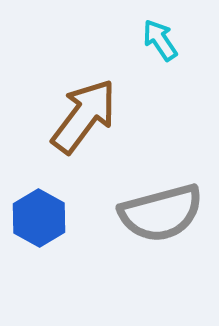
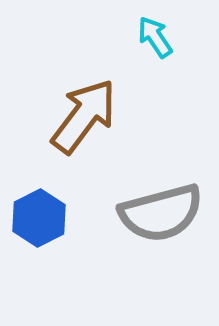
cyan arrow: moved 5 px left, 3 px up
blue hexagon: rotated 4 degrees clockwise
